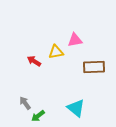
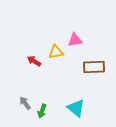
green arrow: moved 4 px right, 5 px up; rotated 32 degrees counterclockwise
